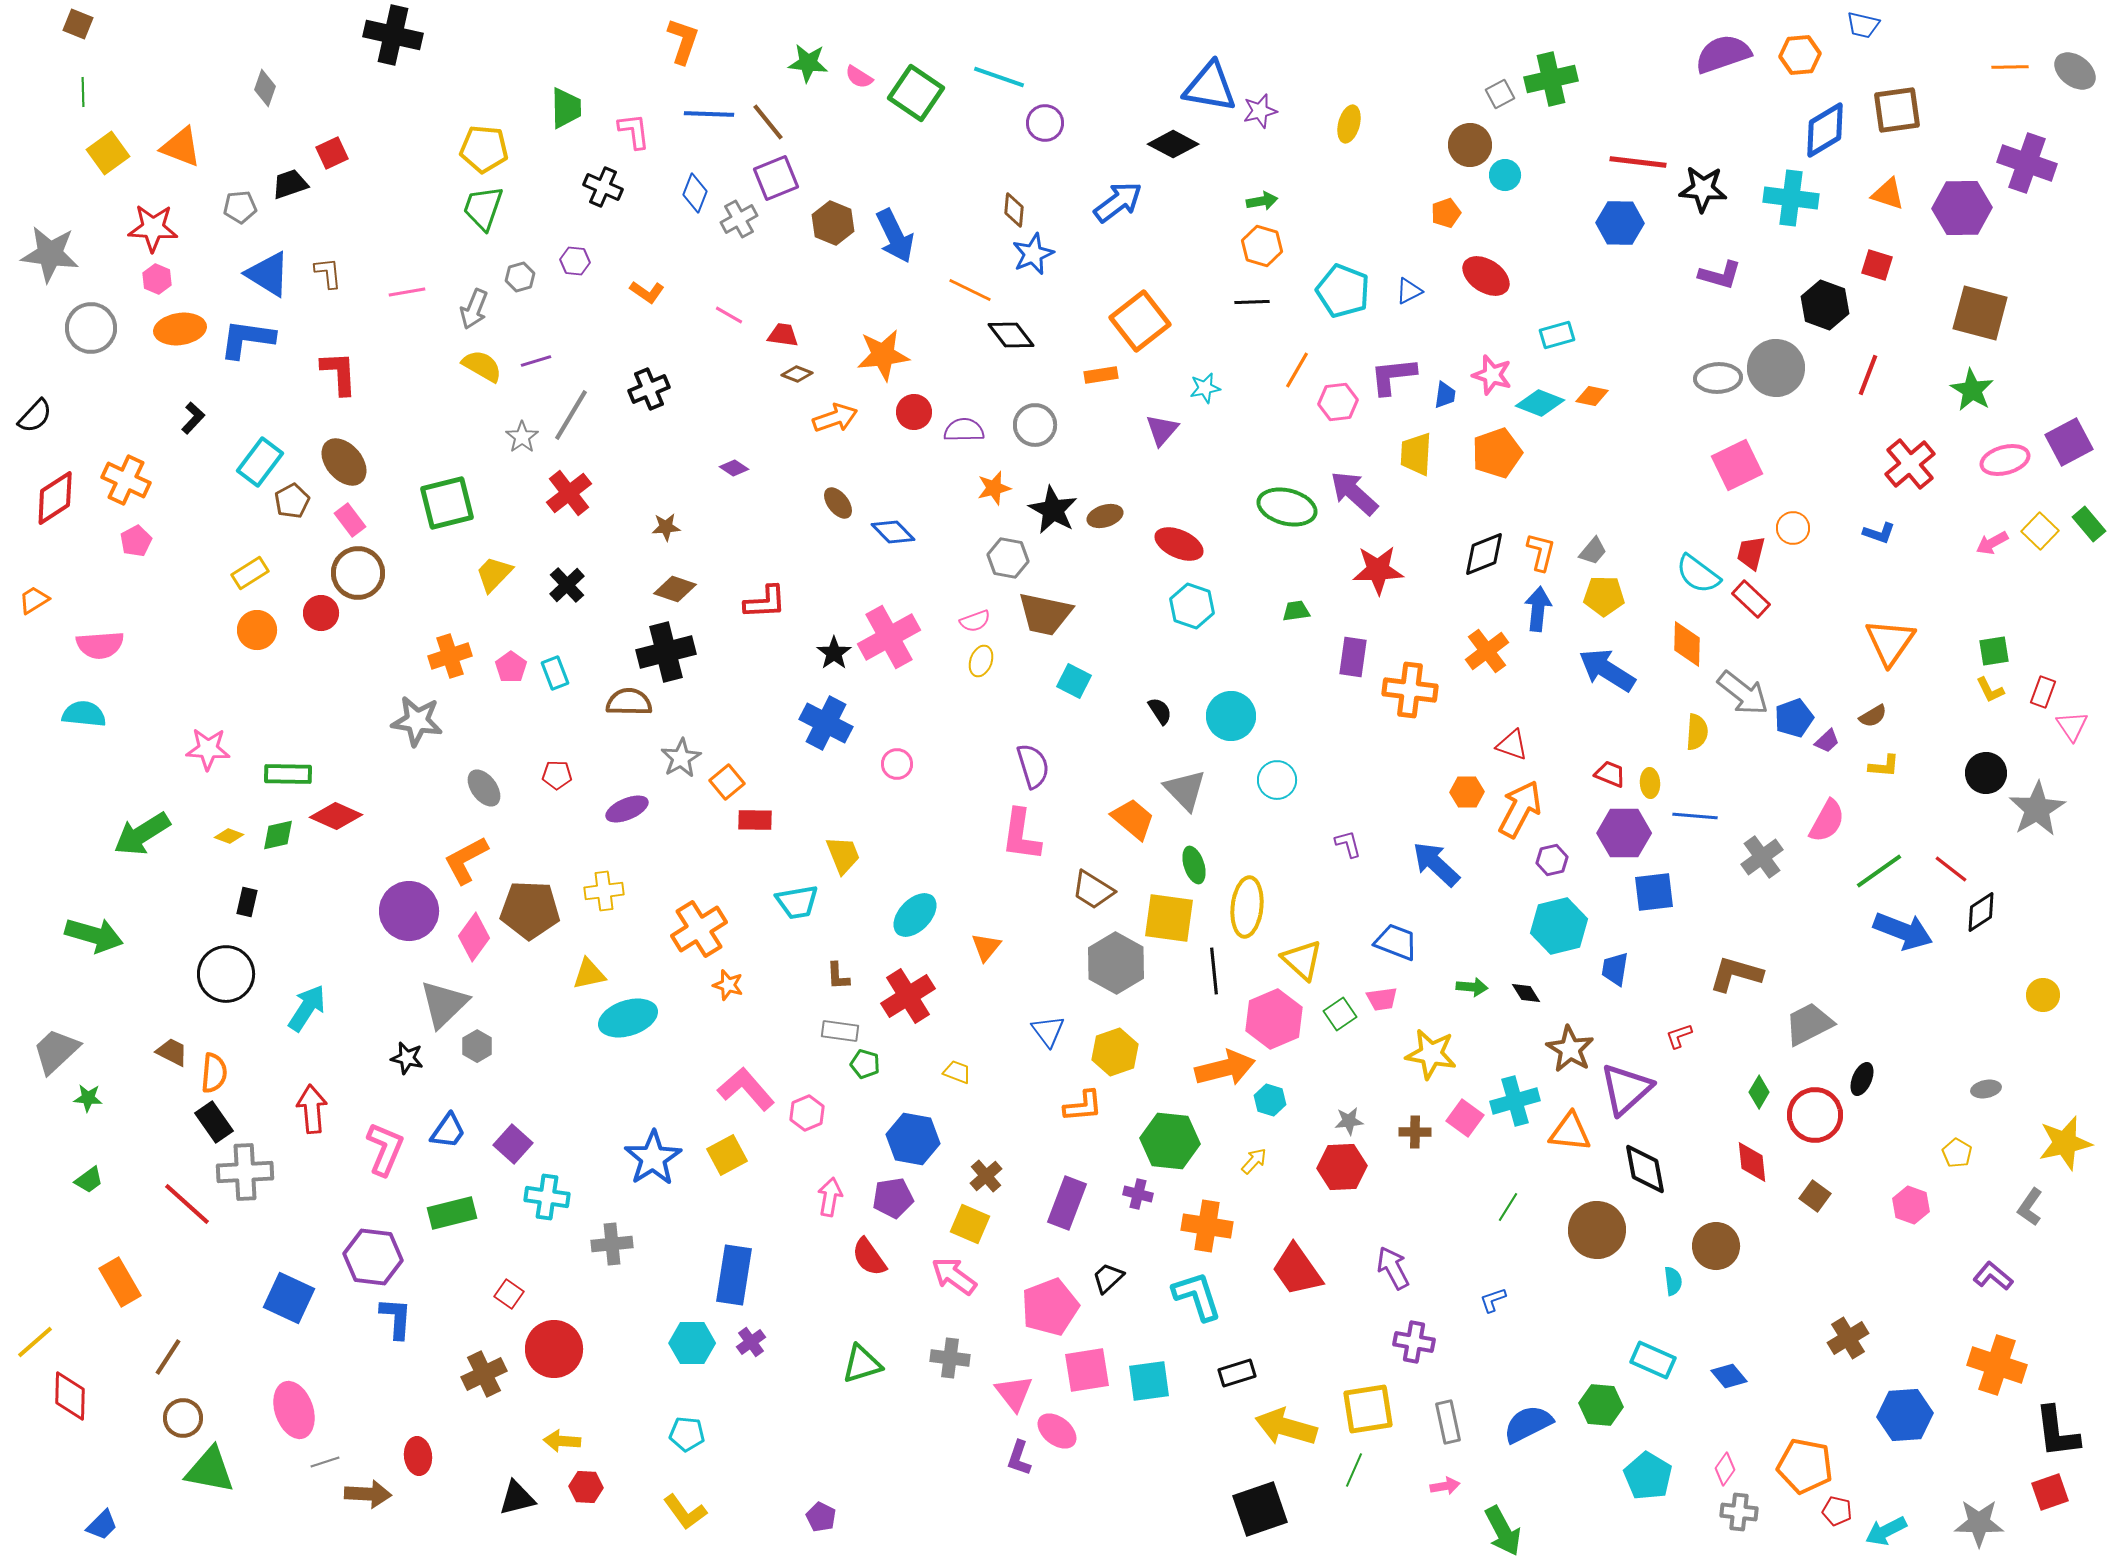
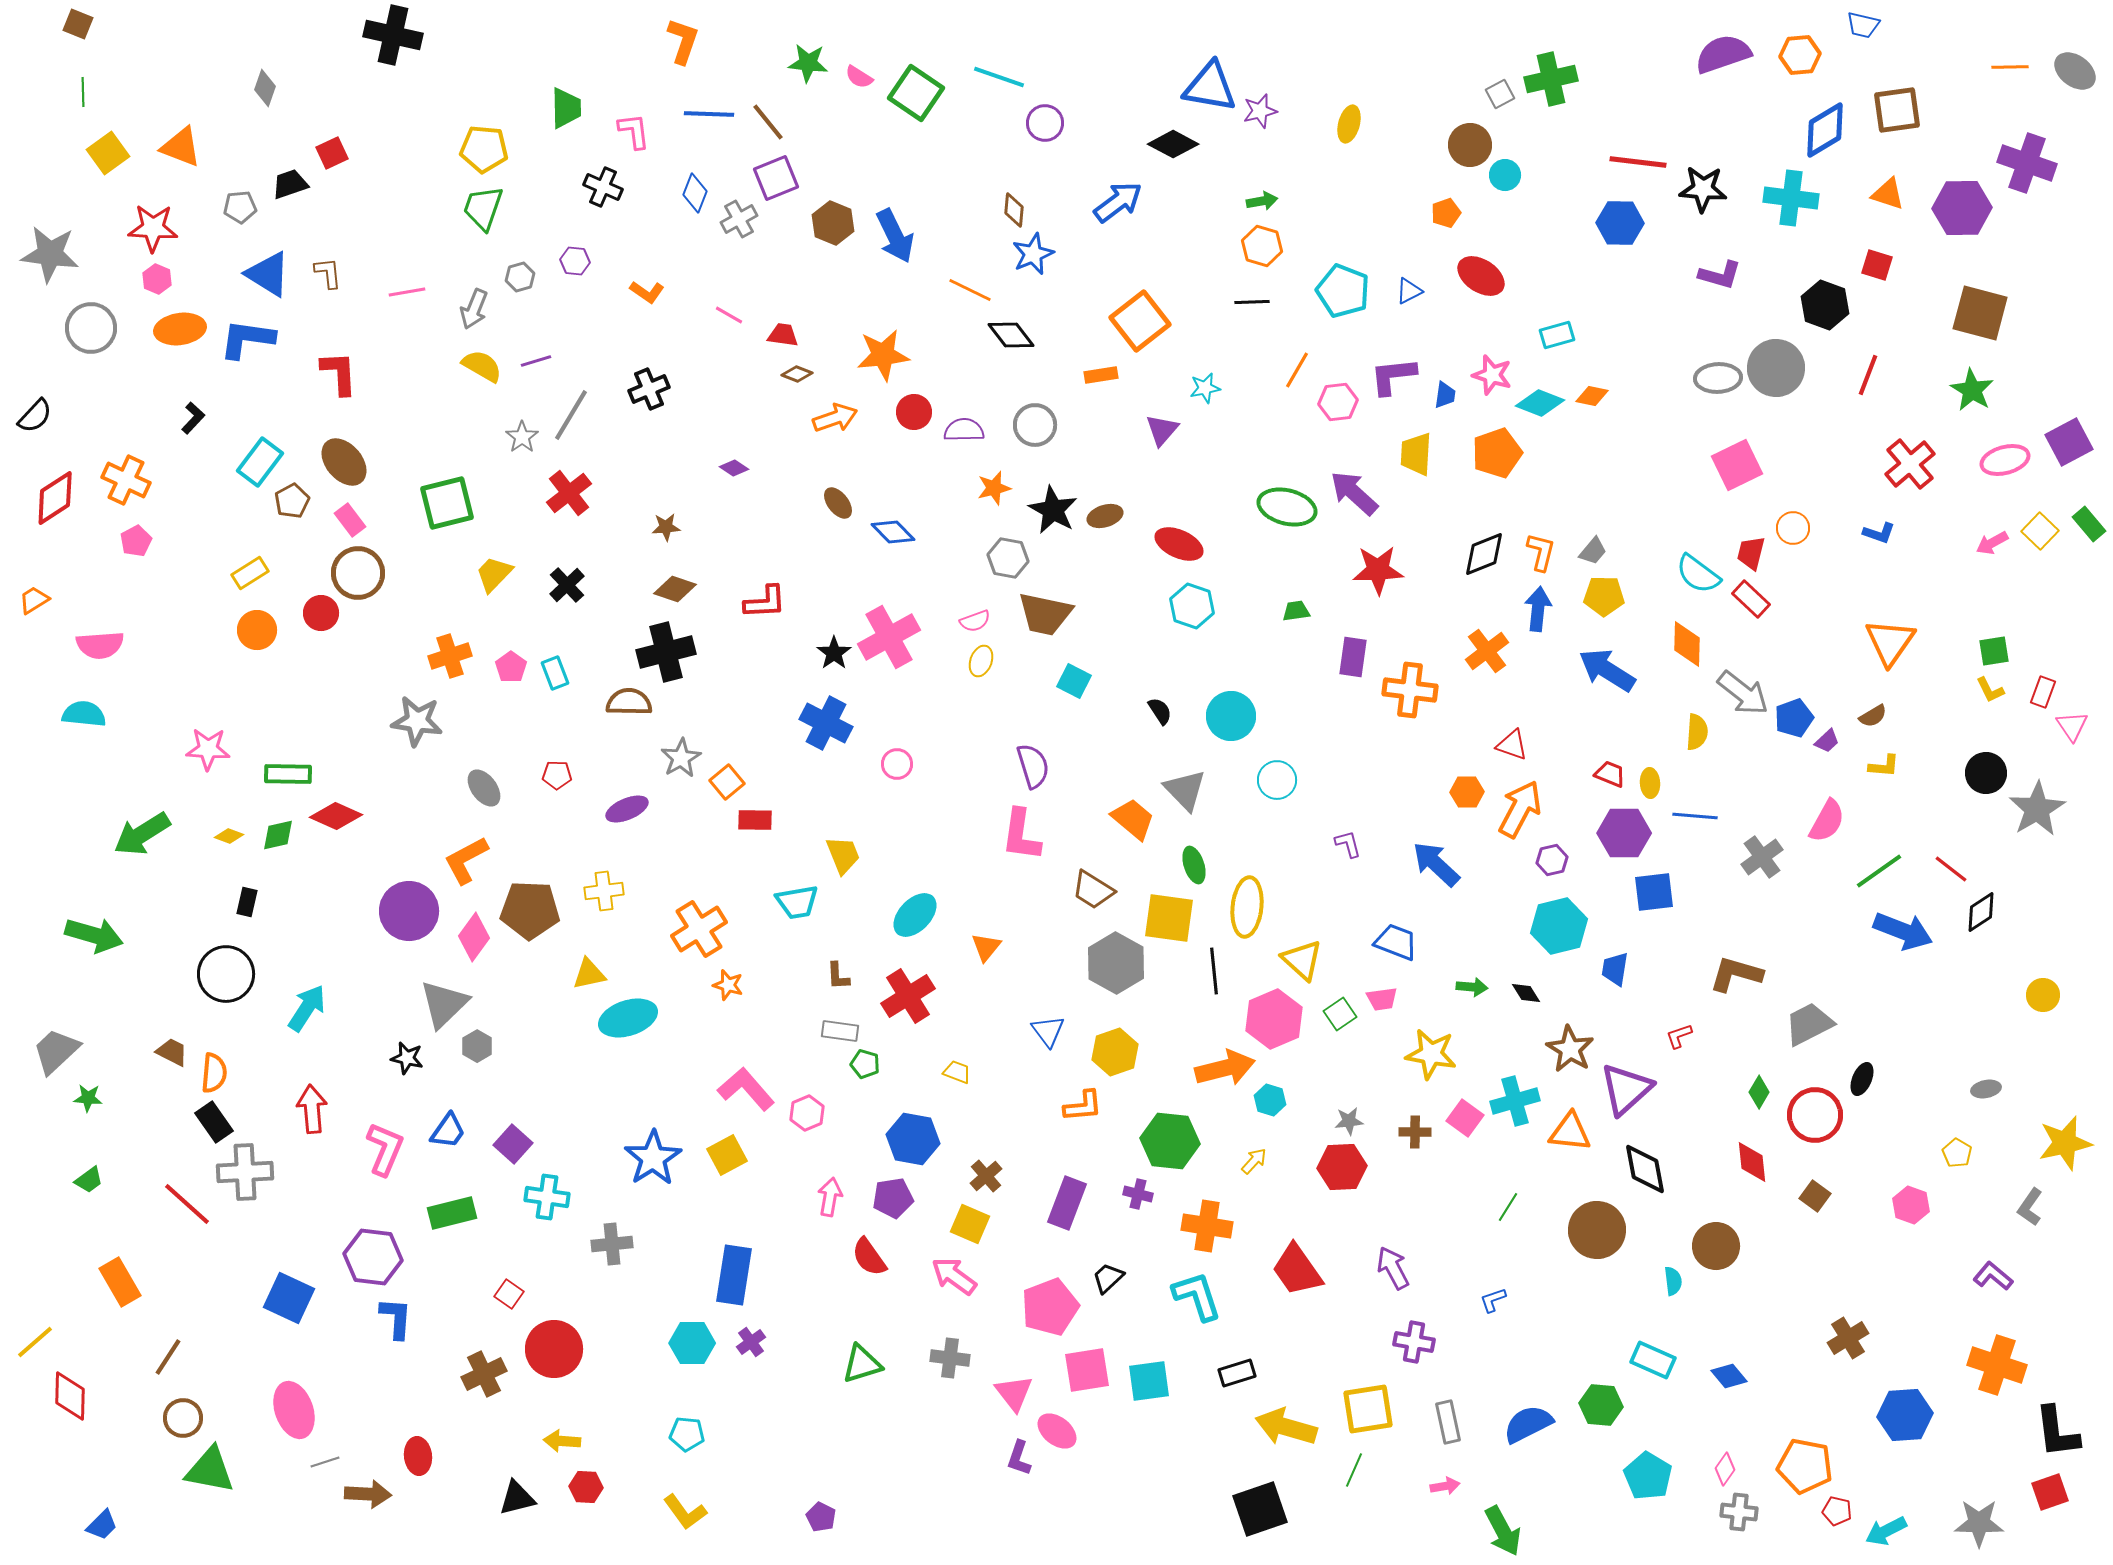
red ellipse at (1486, 276): moved 5 px left
